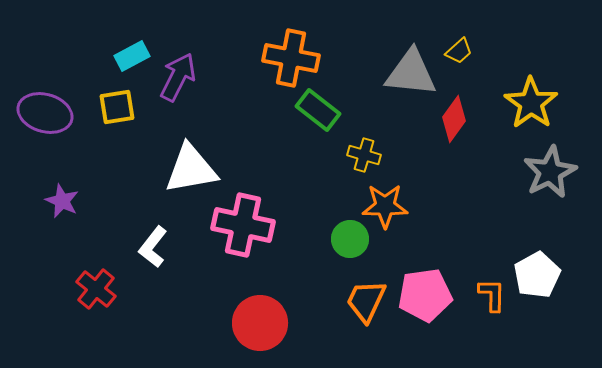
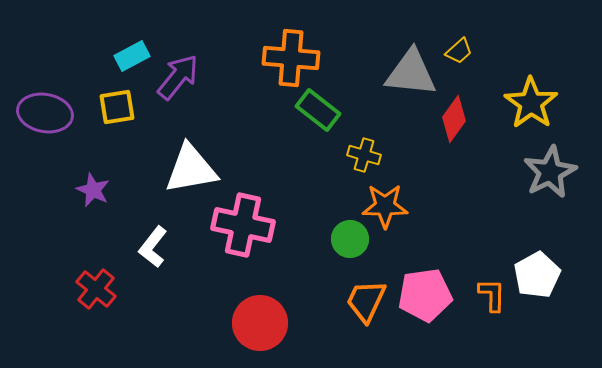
orange cross: rotated 6 degrees counterclockwise
purple arrow: rotated 12 degrees clockwise
purple ellipse: rotated 6 degrees counterclockwise
purple star: moved 31 px right, 11 px up
